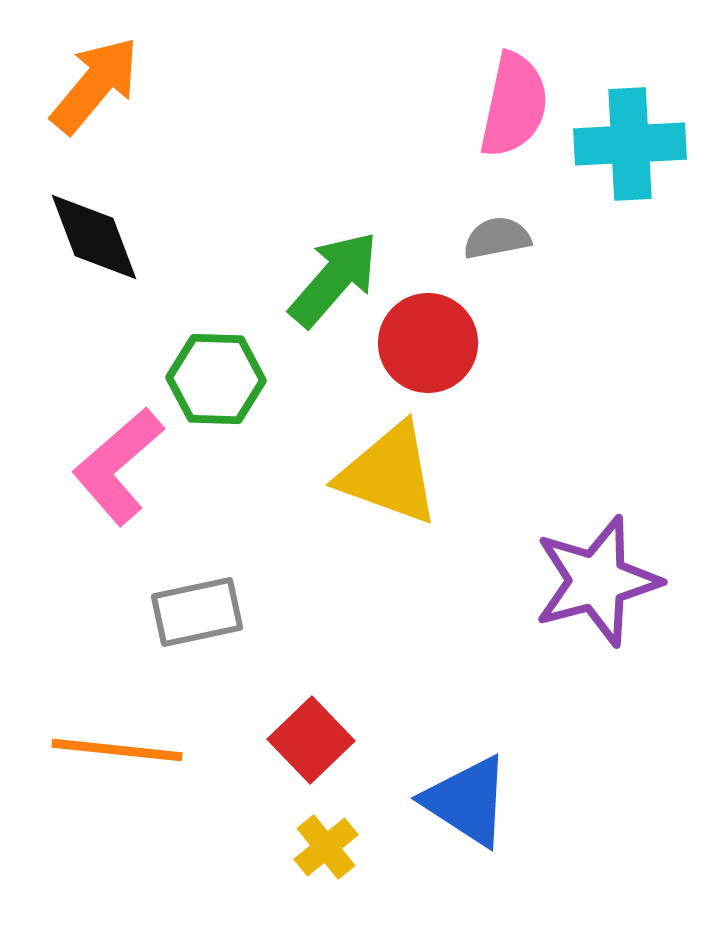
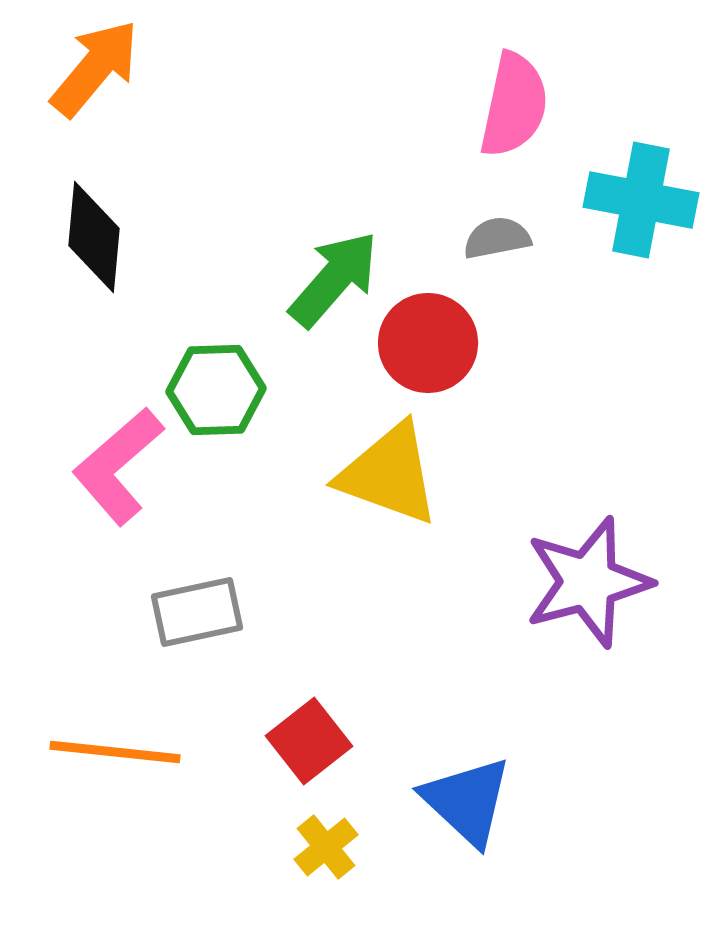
orange arrow: moved 17 px up
cyan cross: moved 11 px right, 56 px down; rotated 14 degrees clockwise
black diamond: rotated 26 degrees clockwise
green hexagon: moved 11 px down; rotated 4 degrees counterclockwise
purple star: moved 9 px left, 1 px down
red square: moved 2 px left, 1 px down; rotated 6 degrees clockwise
orange line: moved 2 px left, 2 px down
blue triangle: rotated 10 degrees clockwise
